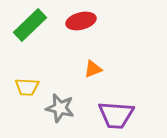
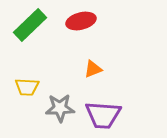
gray star: rotated 16 degrees counterclockwise
purple trapezoid: moved 13 px left
